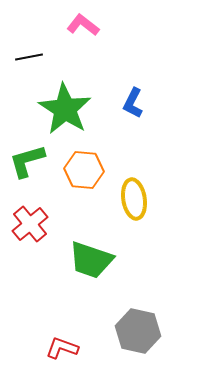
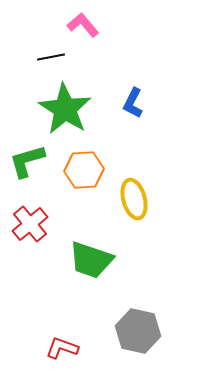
pink L-shape: rotated 12 degrees clockwise
black line: moved 22 px right
orange hexagon: rotated 9 degrees counterclockwise
yellow ellipse: rotated 6 degrees counterclockwise
